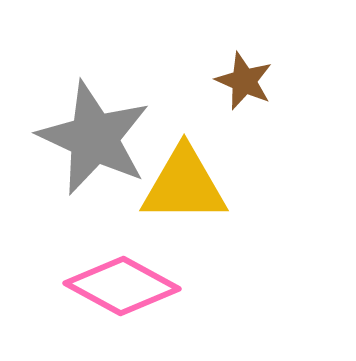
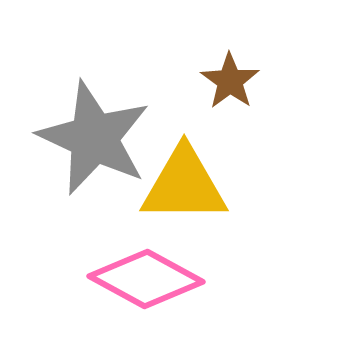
brown star: moved 14 px left; rotated 12 degrees clockwise
pink diamond: moved 24 px right, 7 px up
